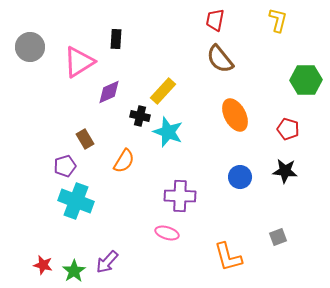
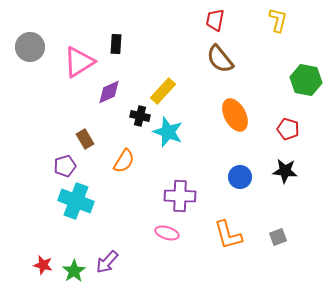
black rectangle: moved 5 px down
green hexagon: rotated 12 degrees clockwise
orange L-shape: moved 22 px up
